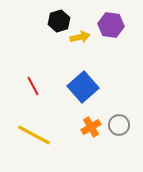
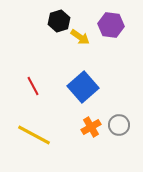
yellow arrow: rotated 48 degrees clockwise
